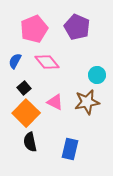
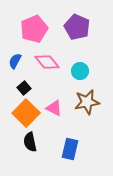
cyan circle: moved 17 px left, 4 px up
pink triangle: moved 1 px left, 6 px down
